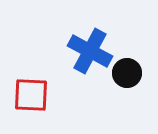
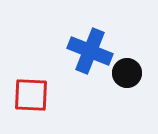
blue cross: rotated 6 degrees counterclockwise
